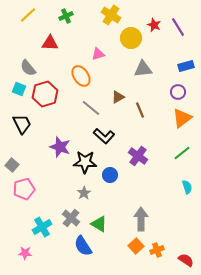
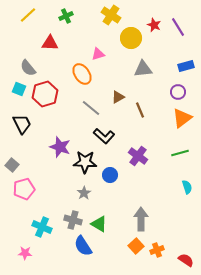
orange ellipse: moved 1 px right, 2 px up
green line: moved 2 px left; rotated 24 degrees clockwise
gray cross: moved 2 px right, 2 px down; rotated 24 degrees counterclockwise
cyan cross: rotated 36 degrees counterclockwise
